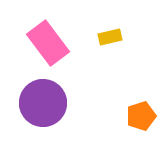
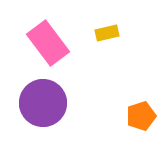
yellow rectangle: moved 3 px left, 4 px up
